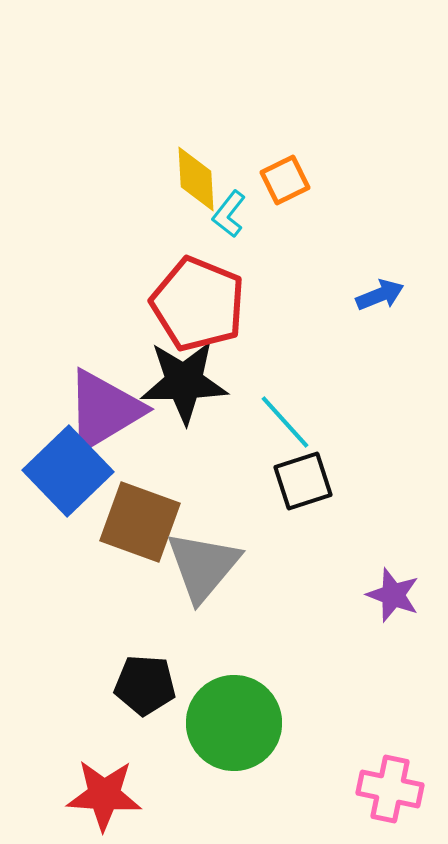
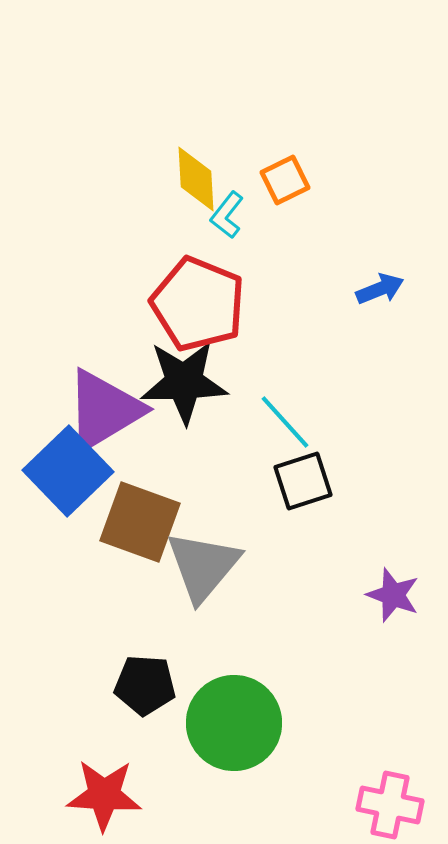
cyan L-shape: moved 2 px left, 1 px down
blue arrow: moved 6 px up
pink cross: moved 16 px down
